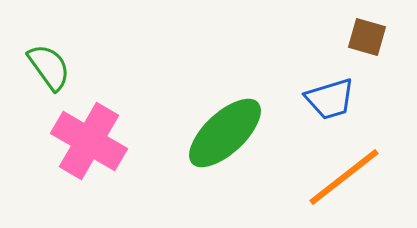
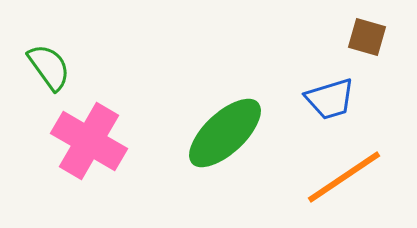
orange line: rotated 4 degrees clockwise
